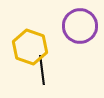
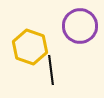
black line: moved 9 px right
